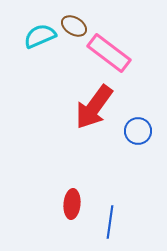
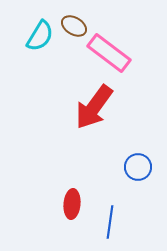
cyan semicircle: rotated 144 degrees clockwise
blue circle: moved 36 px down
